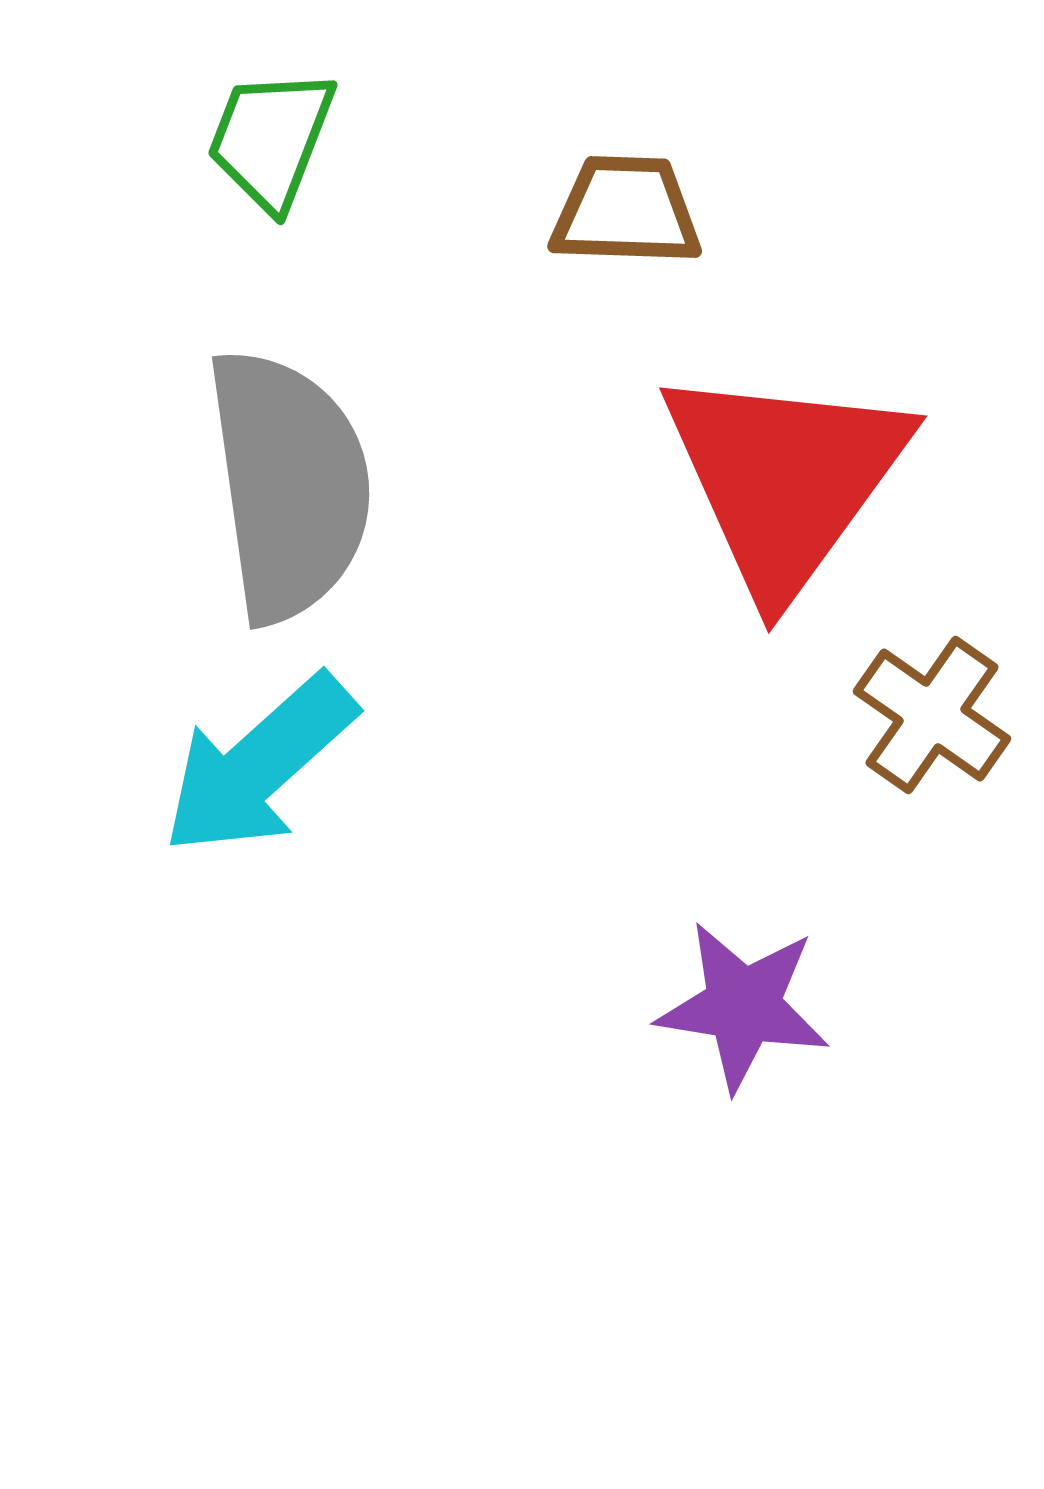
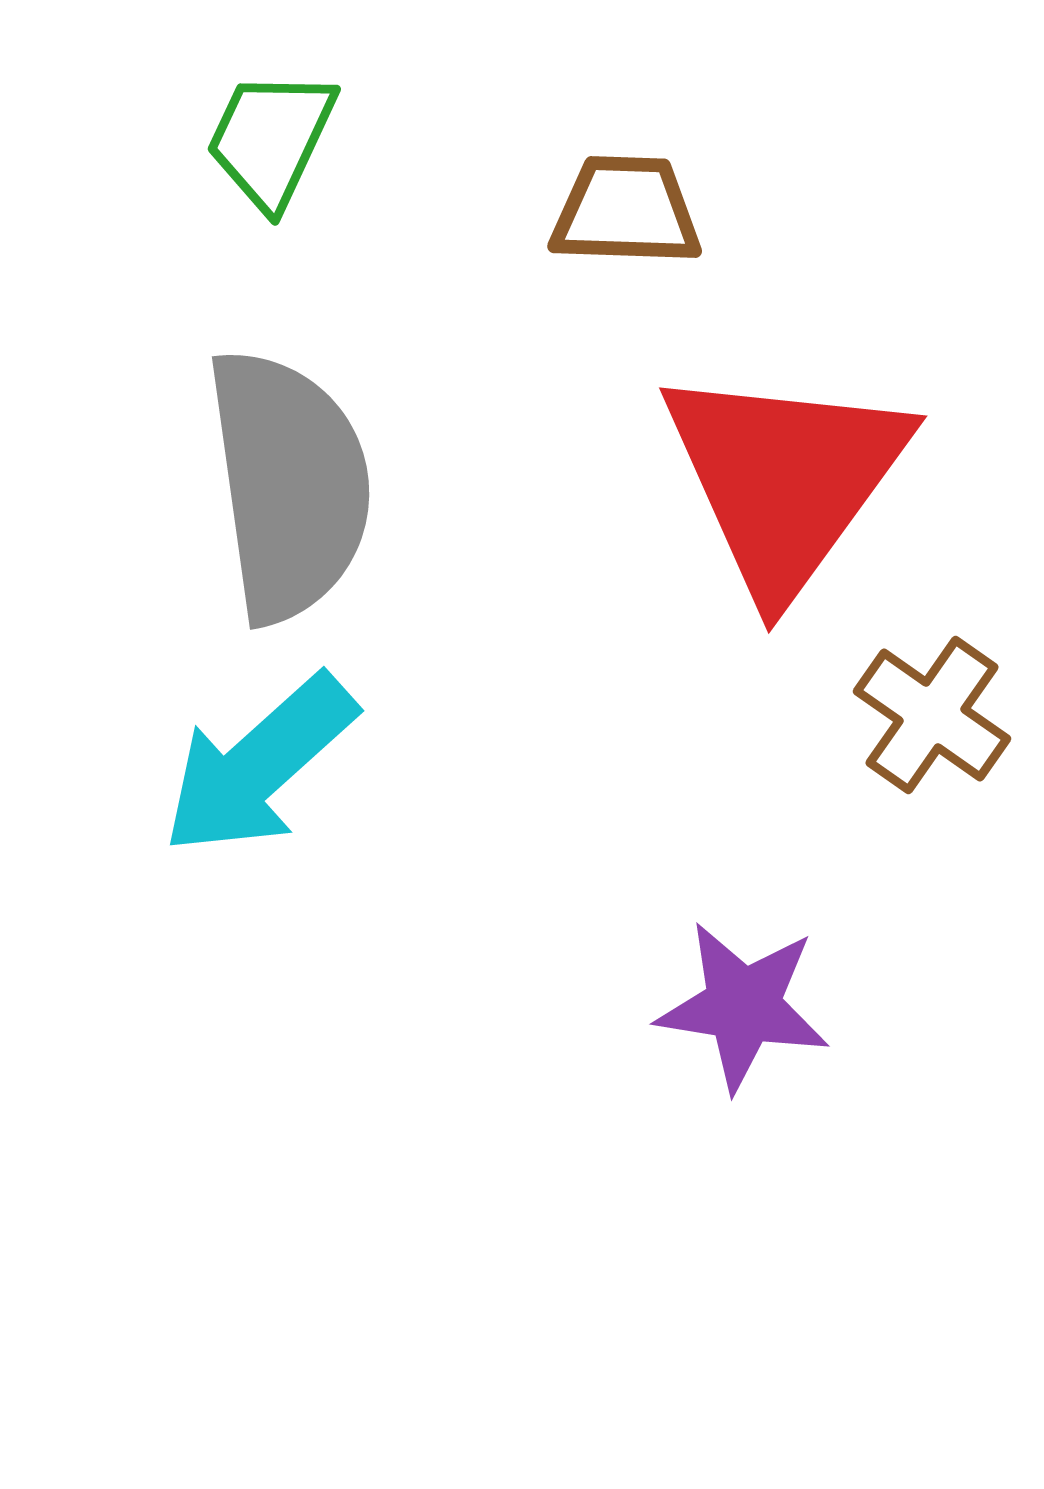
green trapezoid: rotated 4 degrees clockwise
